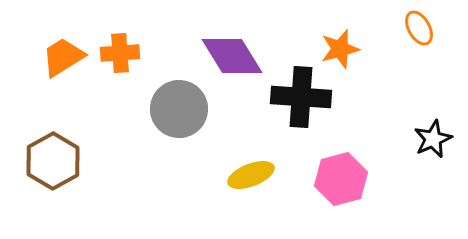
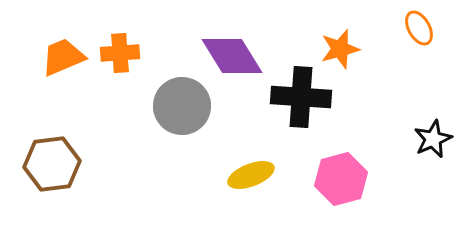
orange trapezoid: rotated 9 degrees clockwise
gray circle: moved 3 px right, 3 px up
brown hexagon: moved 1 px left, 3 px down; rotated 22 degrees clockwise
